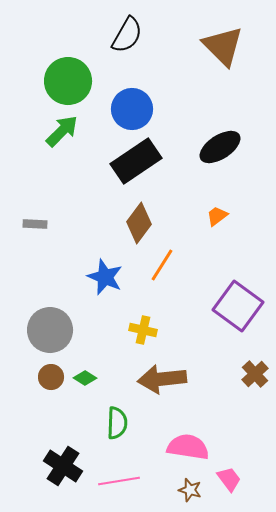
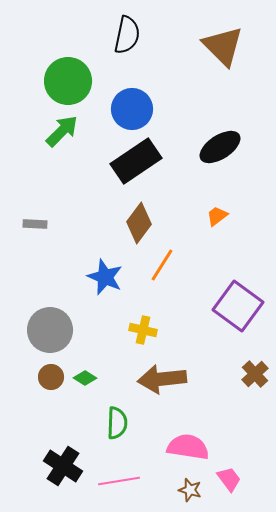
black semicircle: rotated 18 degrees counterclockwise
